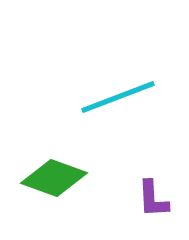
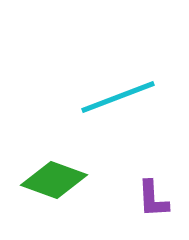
green diamond: moved 2 px down
